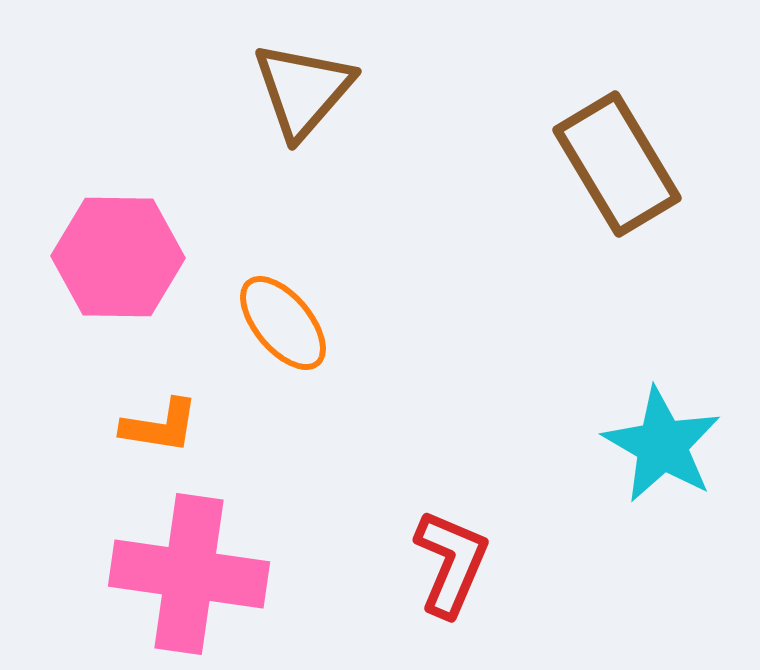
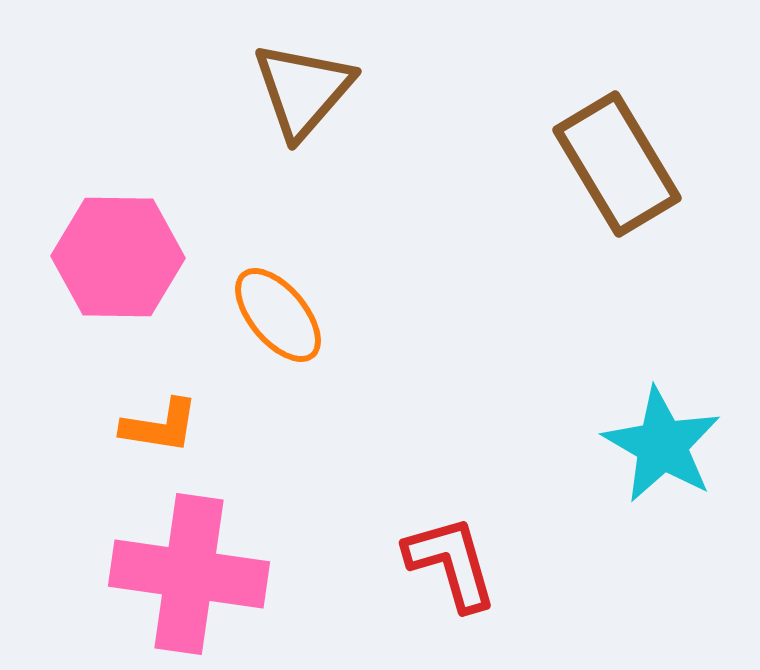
orange ellipse: moved 5 px left, 8 px up
red L-shape: rotated 39 degrees counterclockwise
